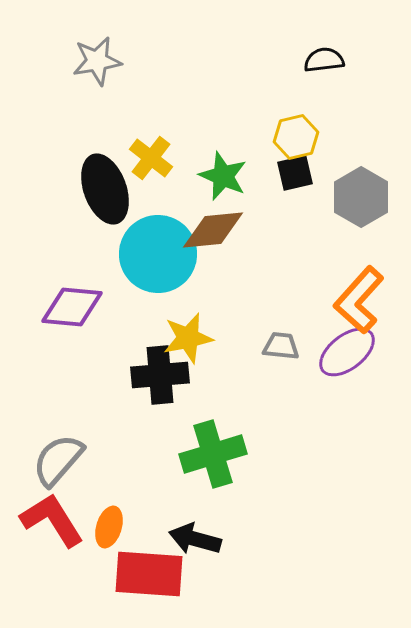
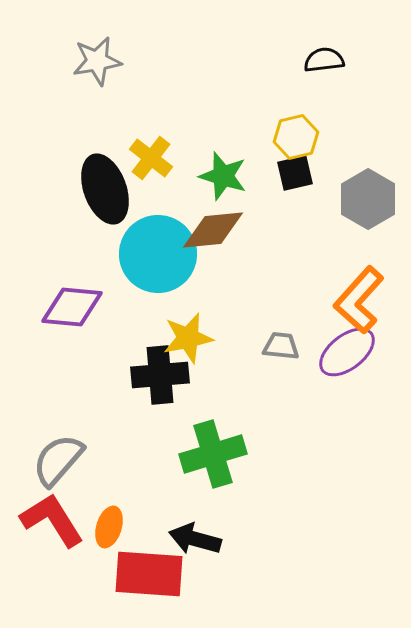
green star: rotated 6 degrees counterclockwise
gray hexagon: moved 7 px right, 2 px down
